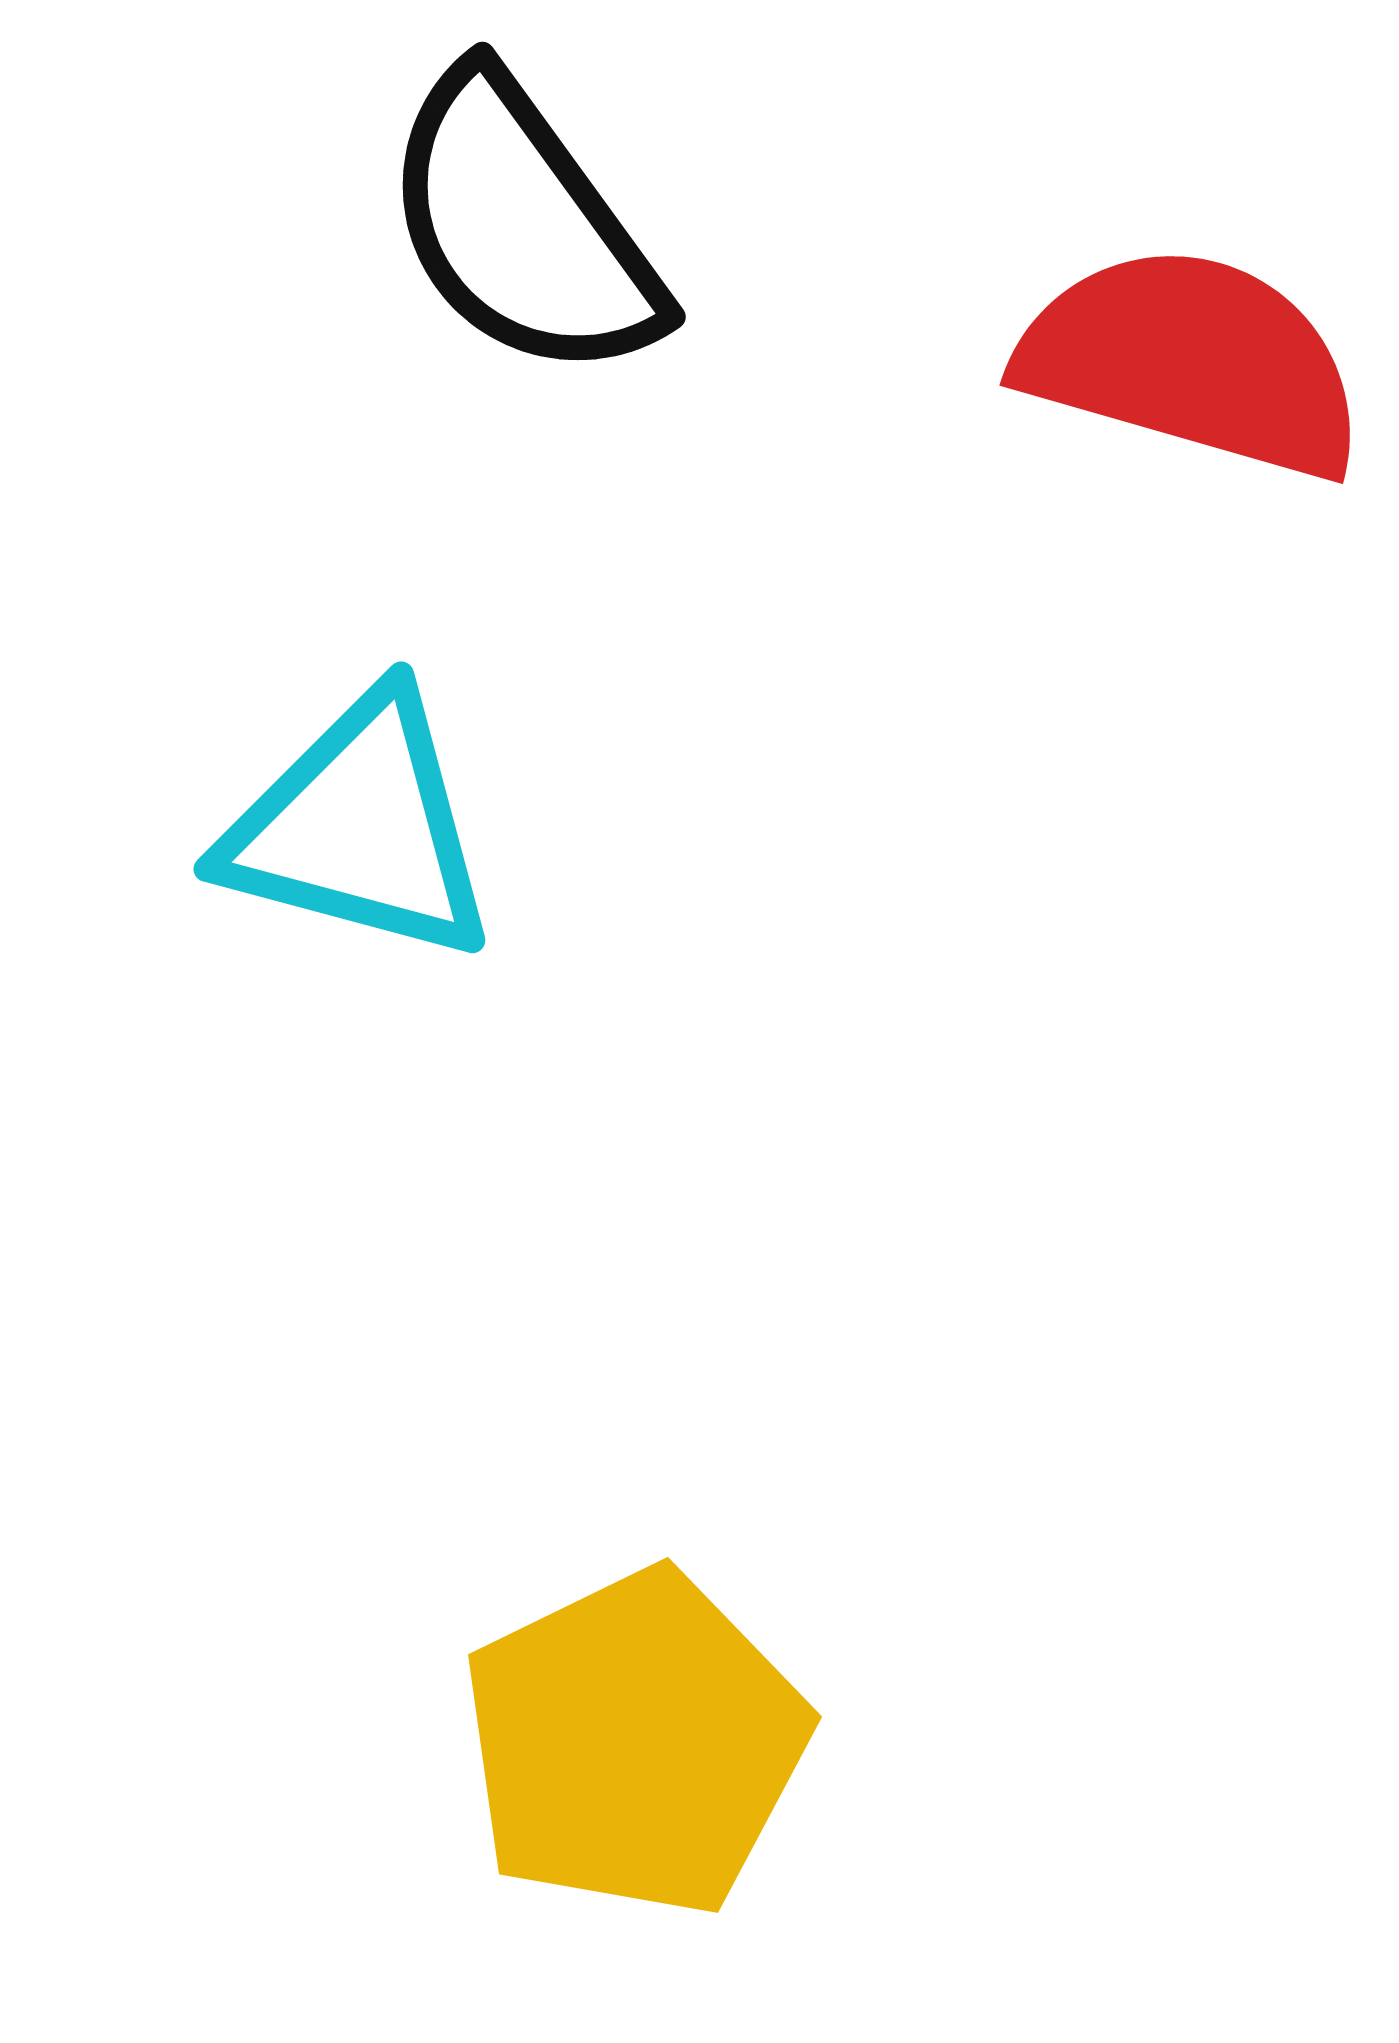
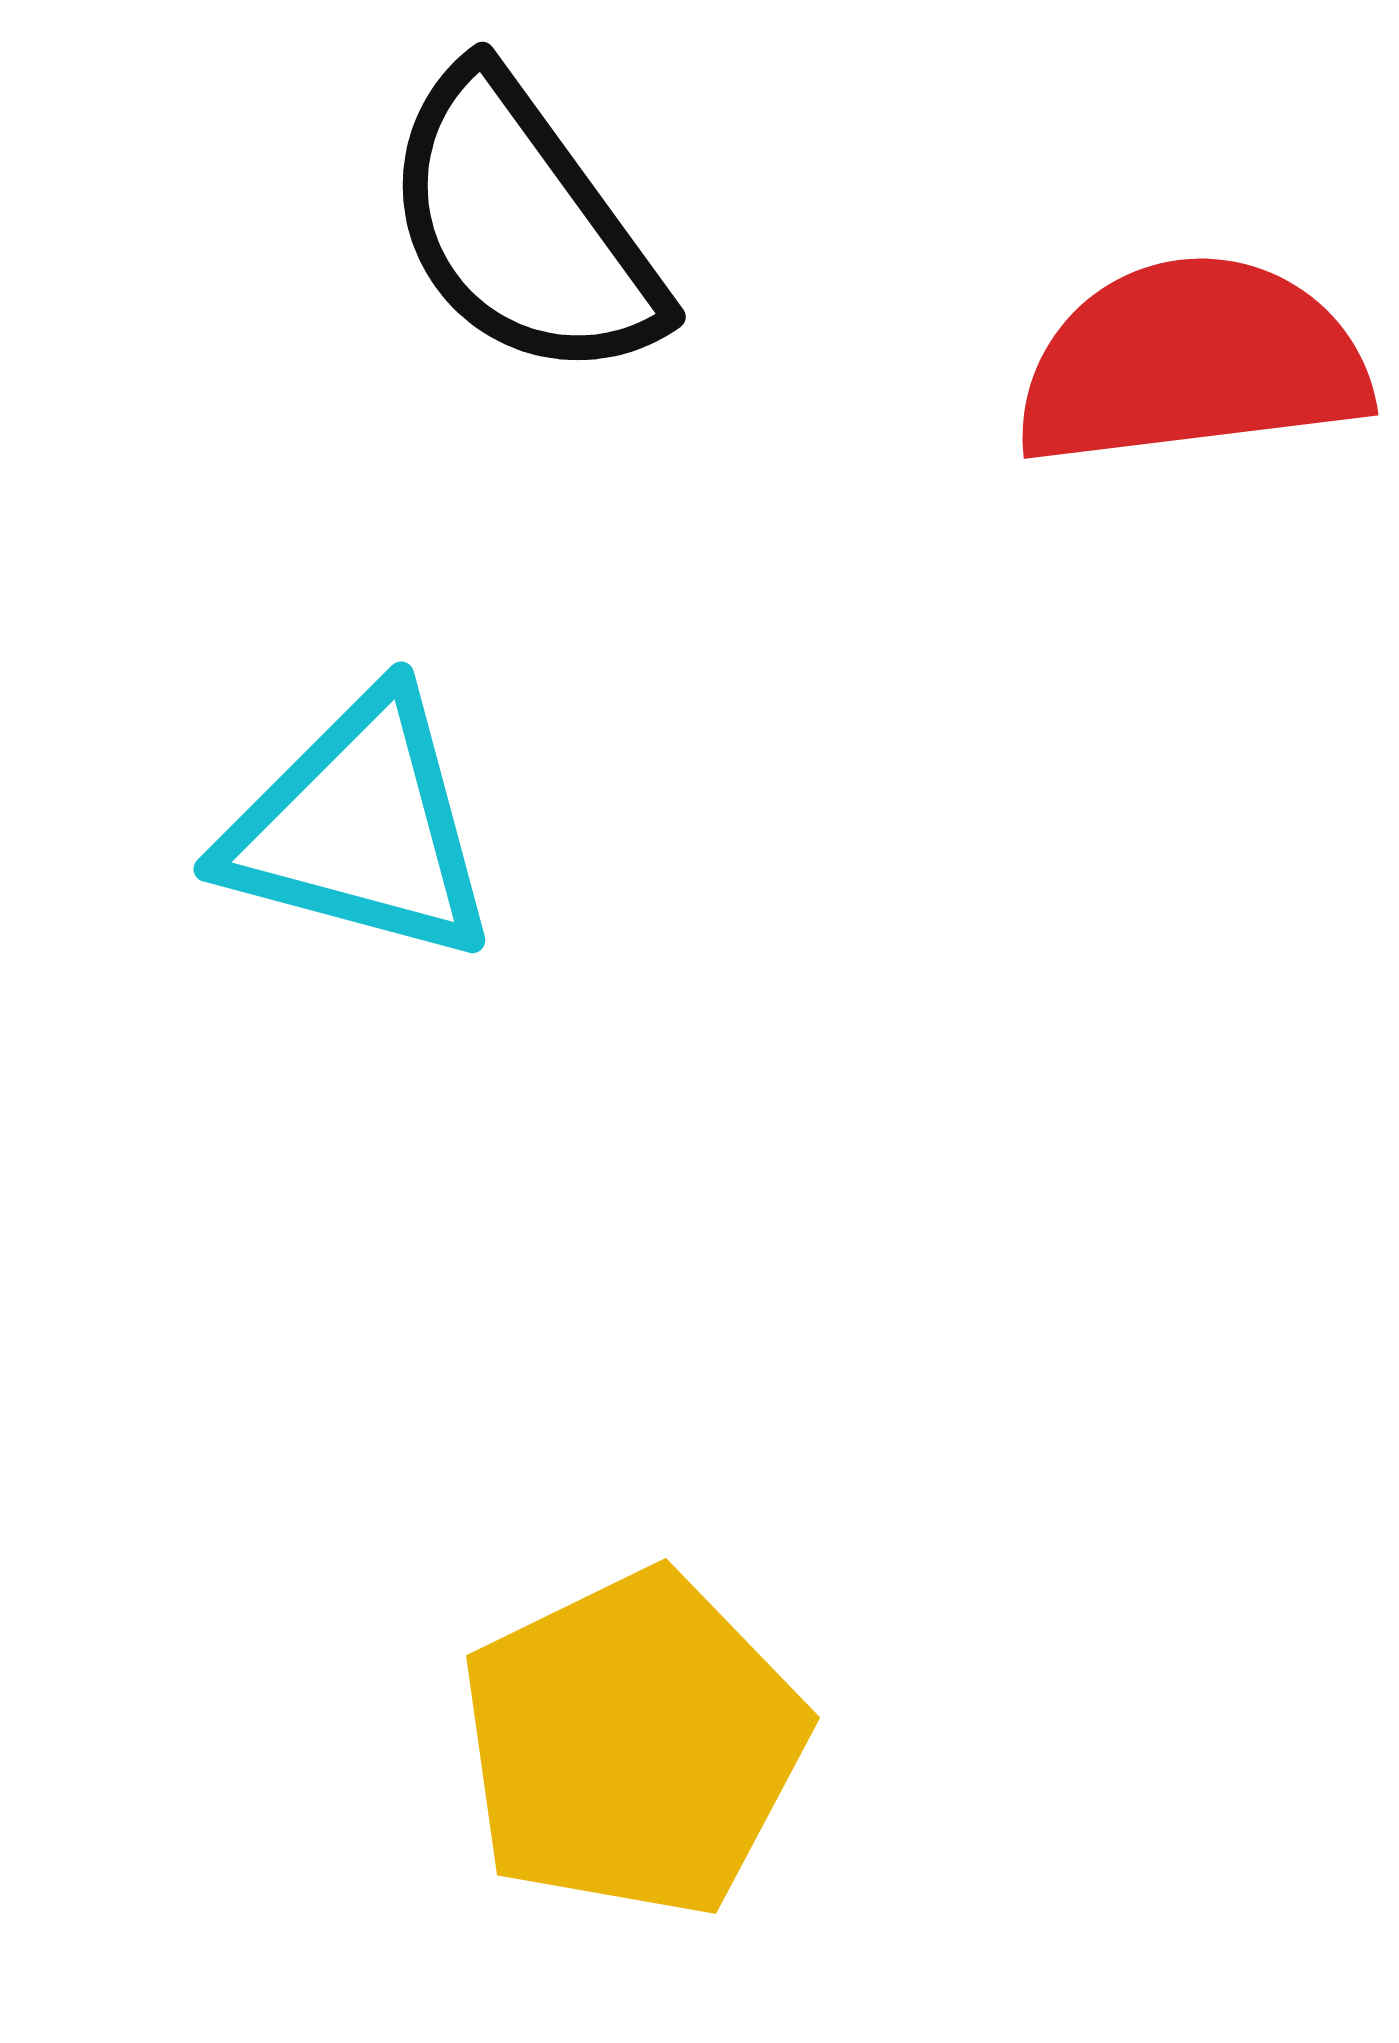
red semicircle: rotated 23 degrees counterclockwise
yellow pentagon: moved 2 px left, 1 px down
